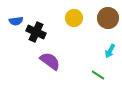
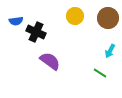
yellow circle: moved 1 px right, 2 px up
green line: moved 2 px right, 2 px up
